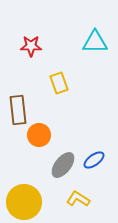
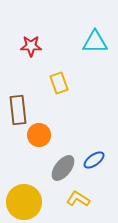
gray ellipse: moved 3 px down
